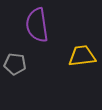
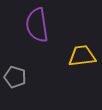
gray pentagon: moved 13 px down; rotated 10 degrees clockwise
